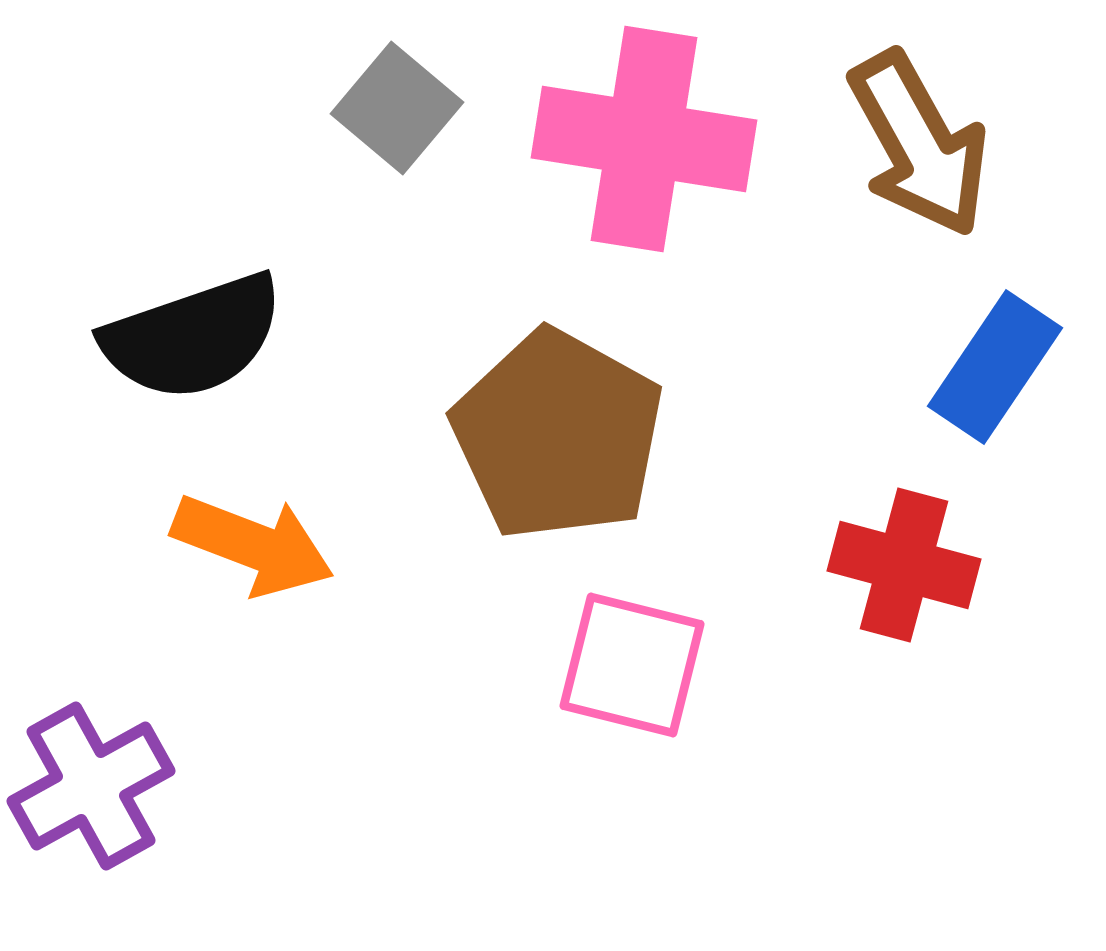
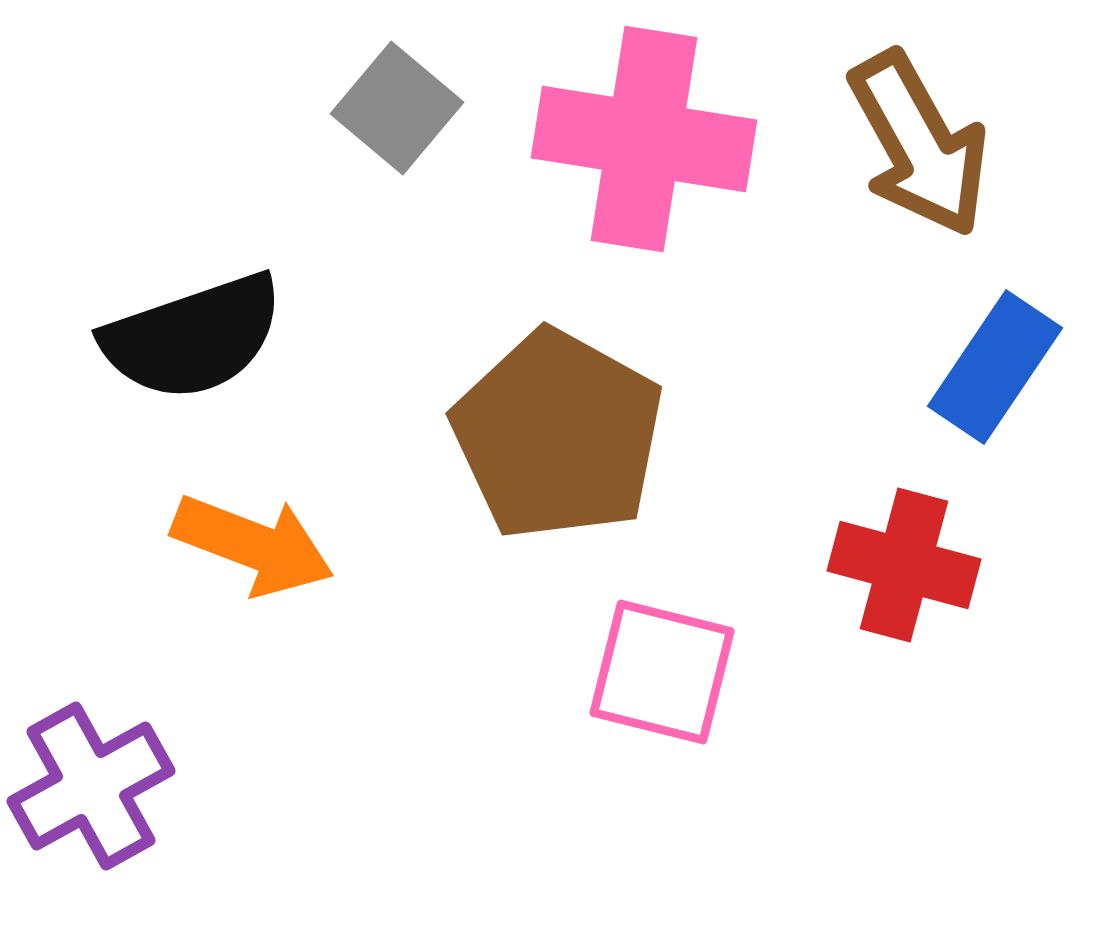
pink square: moved 30 px right, 7 px down
